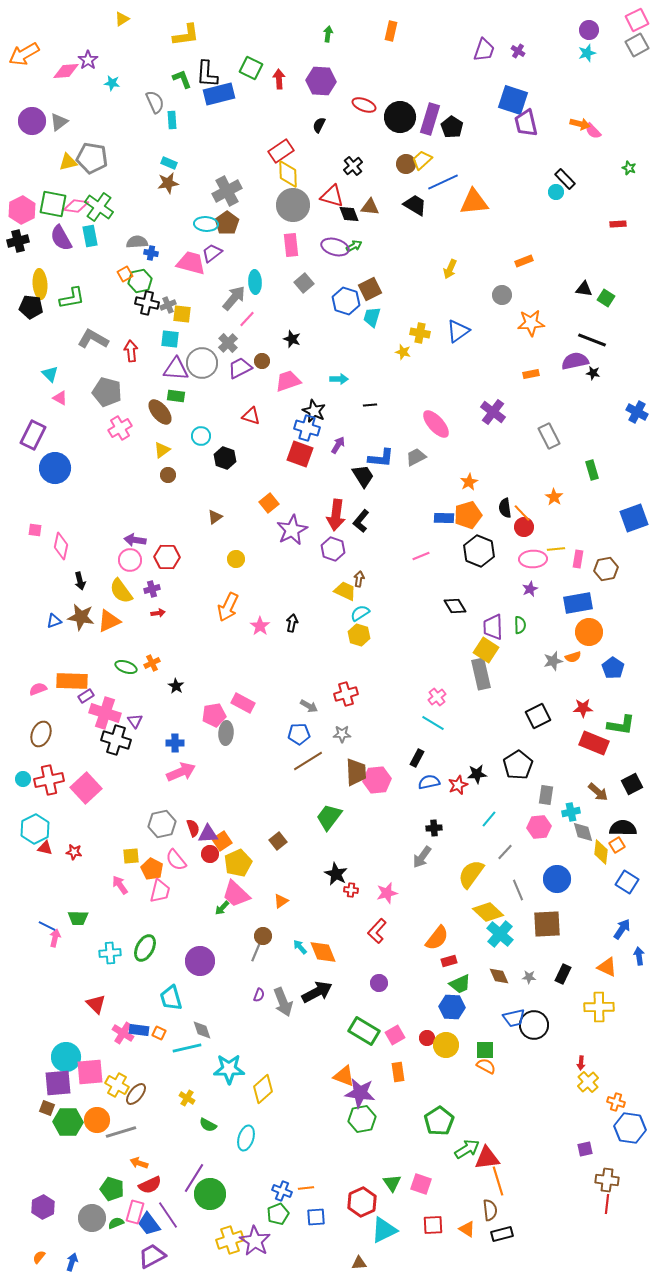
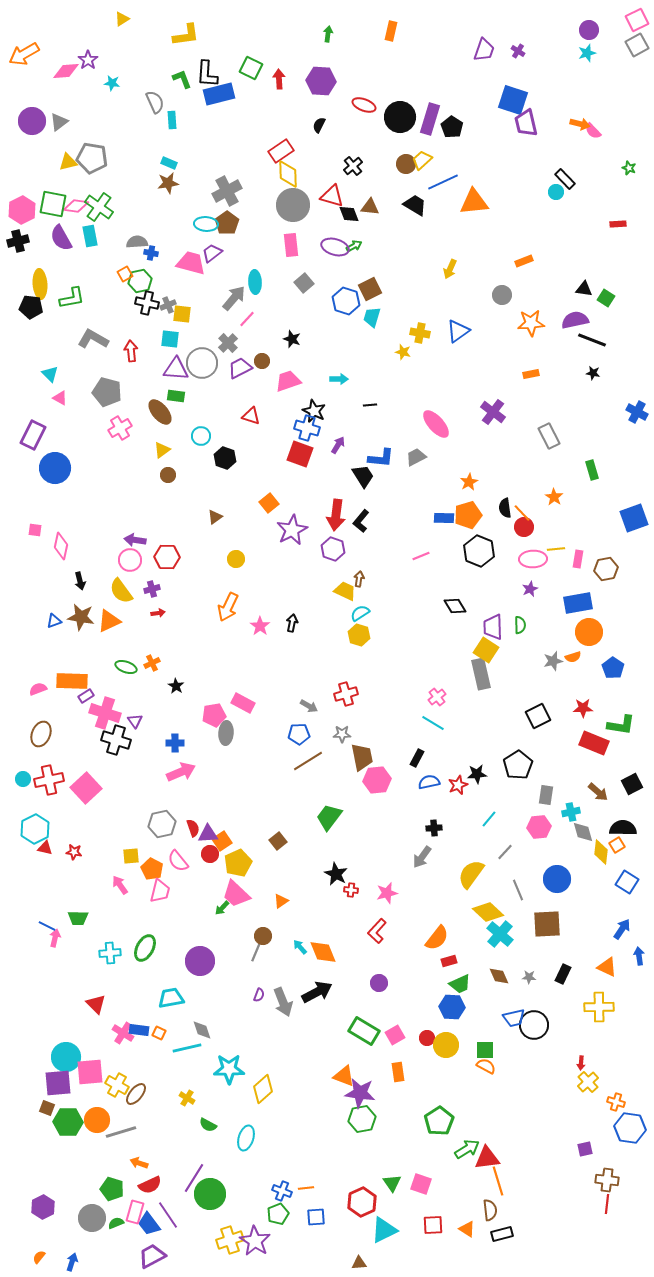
purple semicircle at (575, 361): moved 41 px up
brown trapezoid at (356, 772): moved 6 px right, 15 px up; rotated 8 degrees counterclockwise
pink semicircle at (176, 860): moved 2 px right, 1 px down
cyan trapezoid at (171, 998): rotated 96 degrees clockwise
